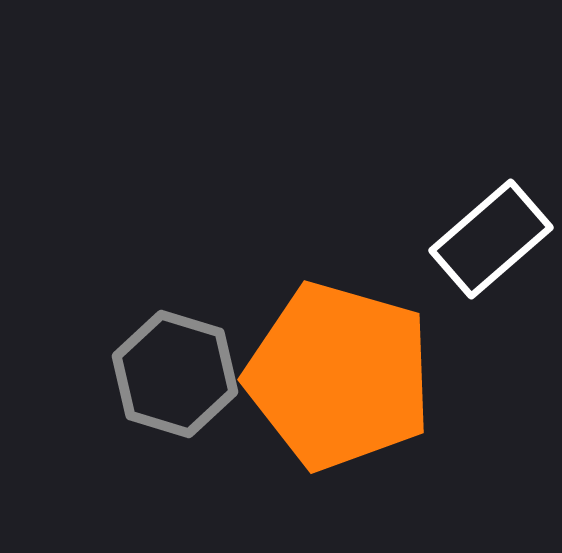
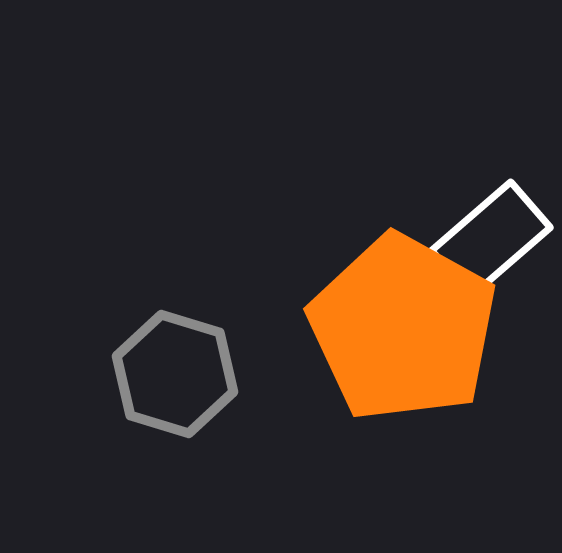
orange pentagon: moved 64 px right, 48 px up; rotated 13 degrees clockwise
